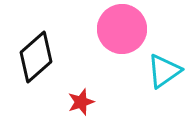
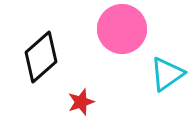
black diamond: moved 5 px right
cyan triangle: moved 3 px right, 3 px down
